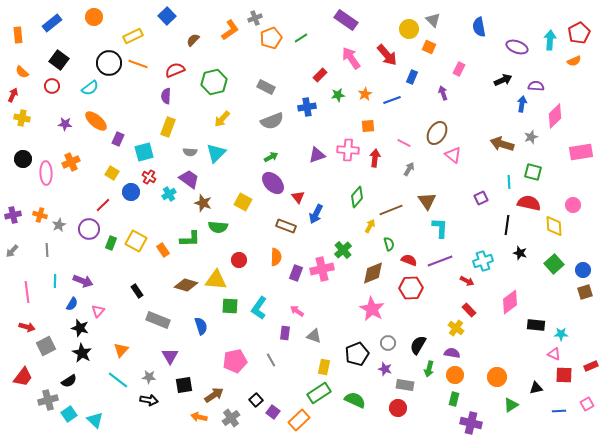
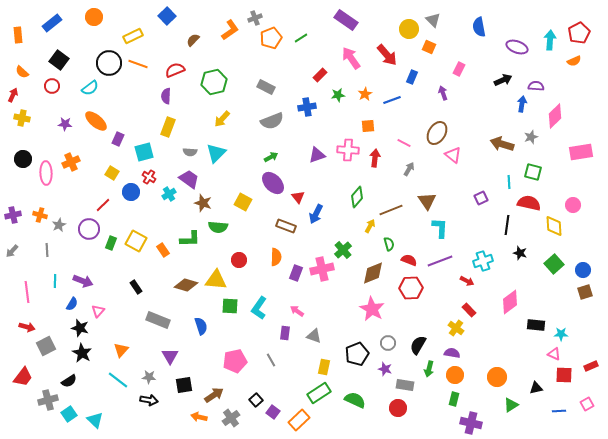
black rectangle at (137, 291): moved 1 px left, 4 px up
